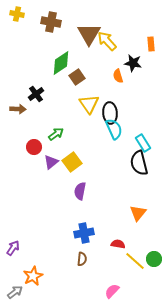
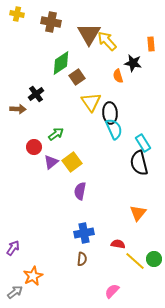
yellow triangle: moved 2 px right, 2 px up
